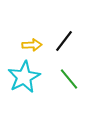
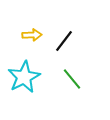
yellow arrow: moved 10 px up
green line: moved 3 px right
